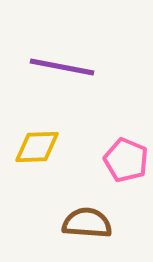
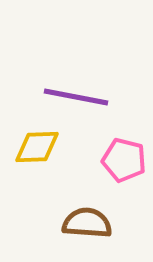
purple line: moved 14 px right, 30 px down
pink pentagon: moved 2 px left; rotated 9 degrees counterclockwise
